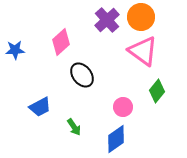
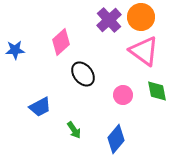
purple cross: moved 2 px right
pink triangle: moved 1 px right
black ellipse: moved 1 px right, 1 px up
green diamond: rotated 50 degrees counterclockwise
pink circle: moved 12 px up
green arrow: moved 3 px down
blue diamond: rotated 16 degrees counterclockwise
